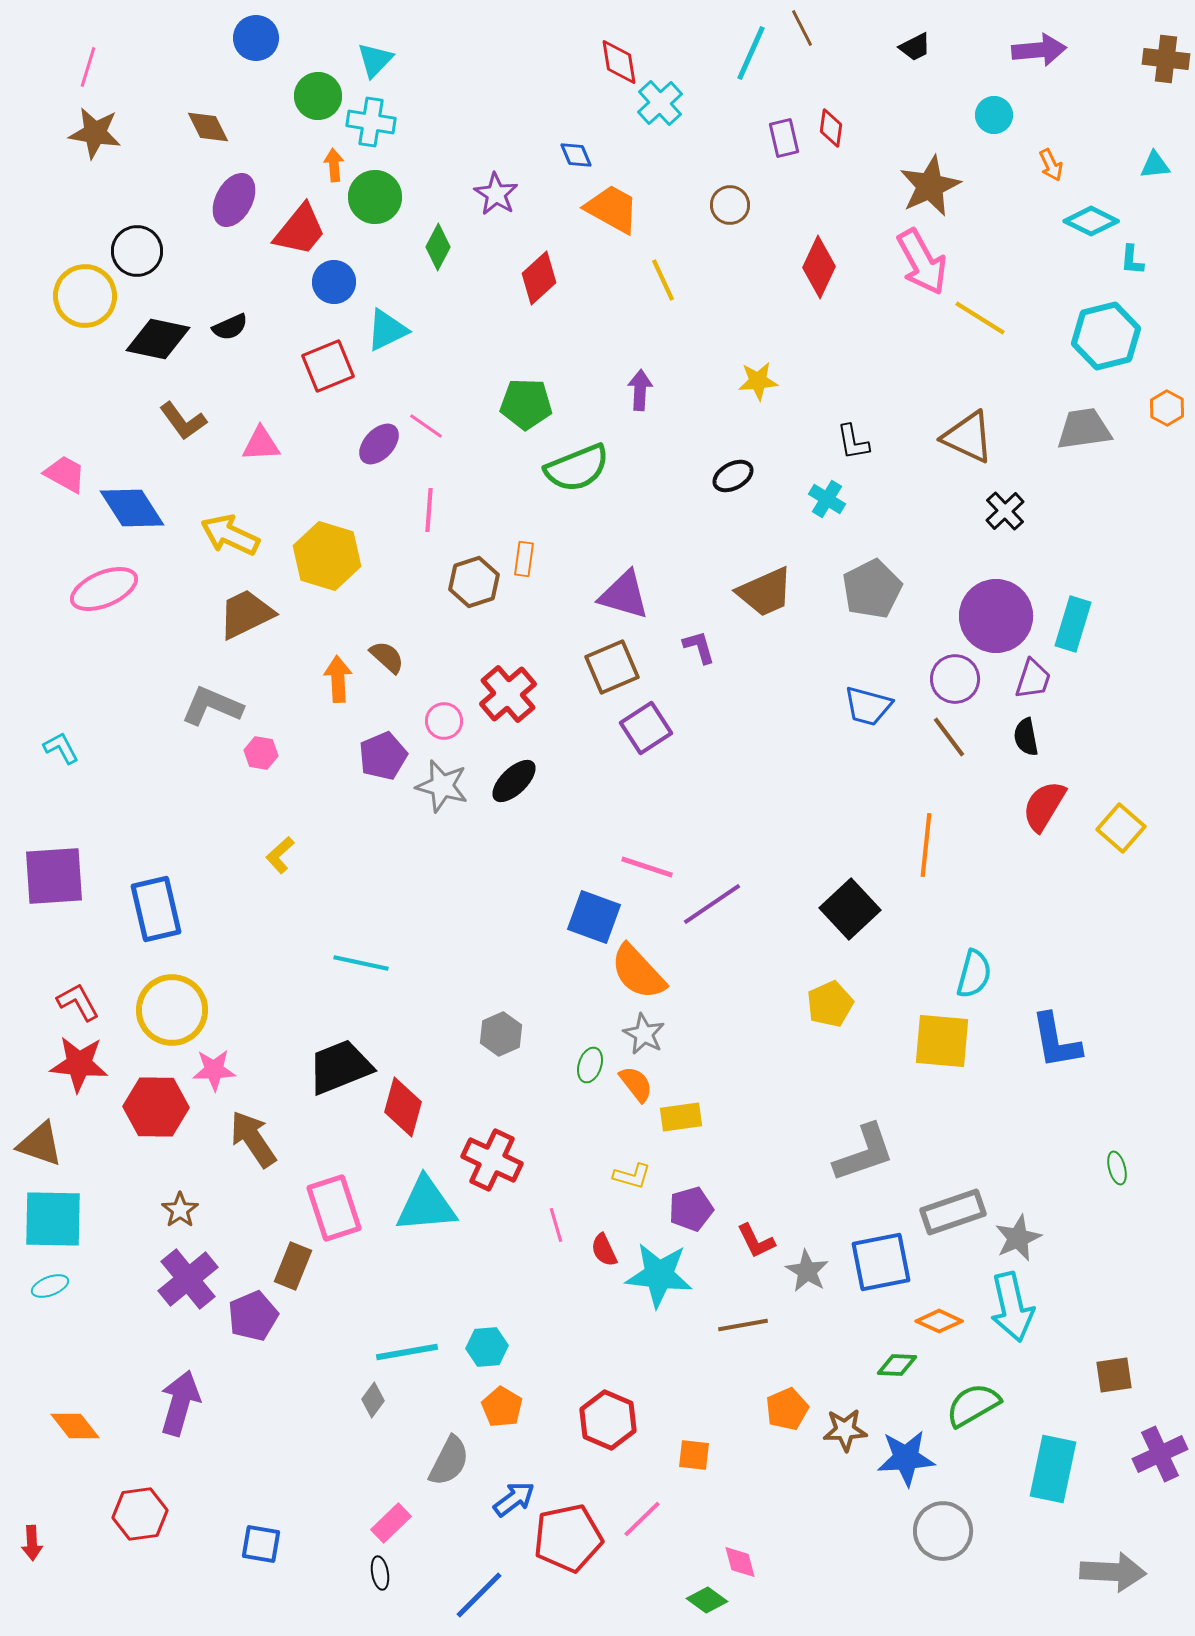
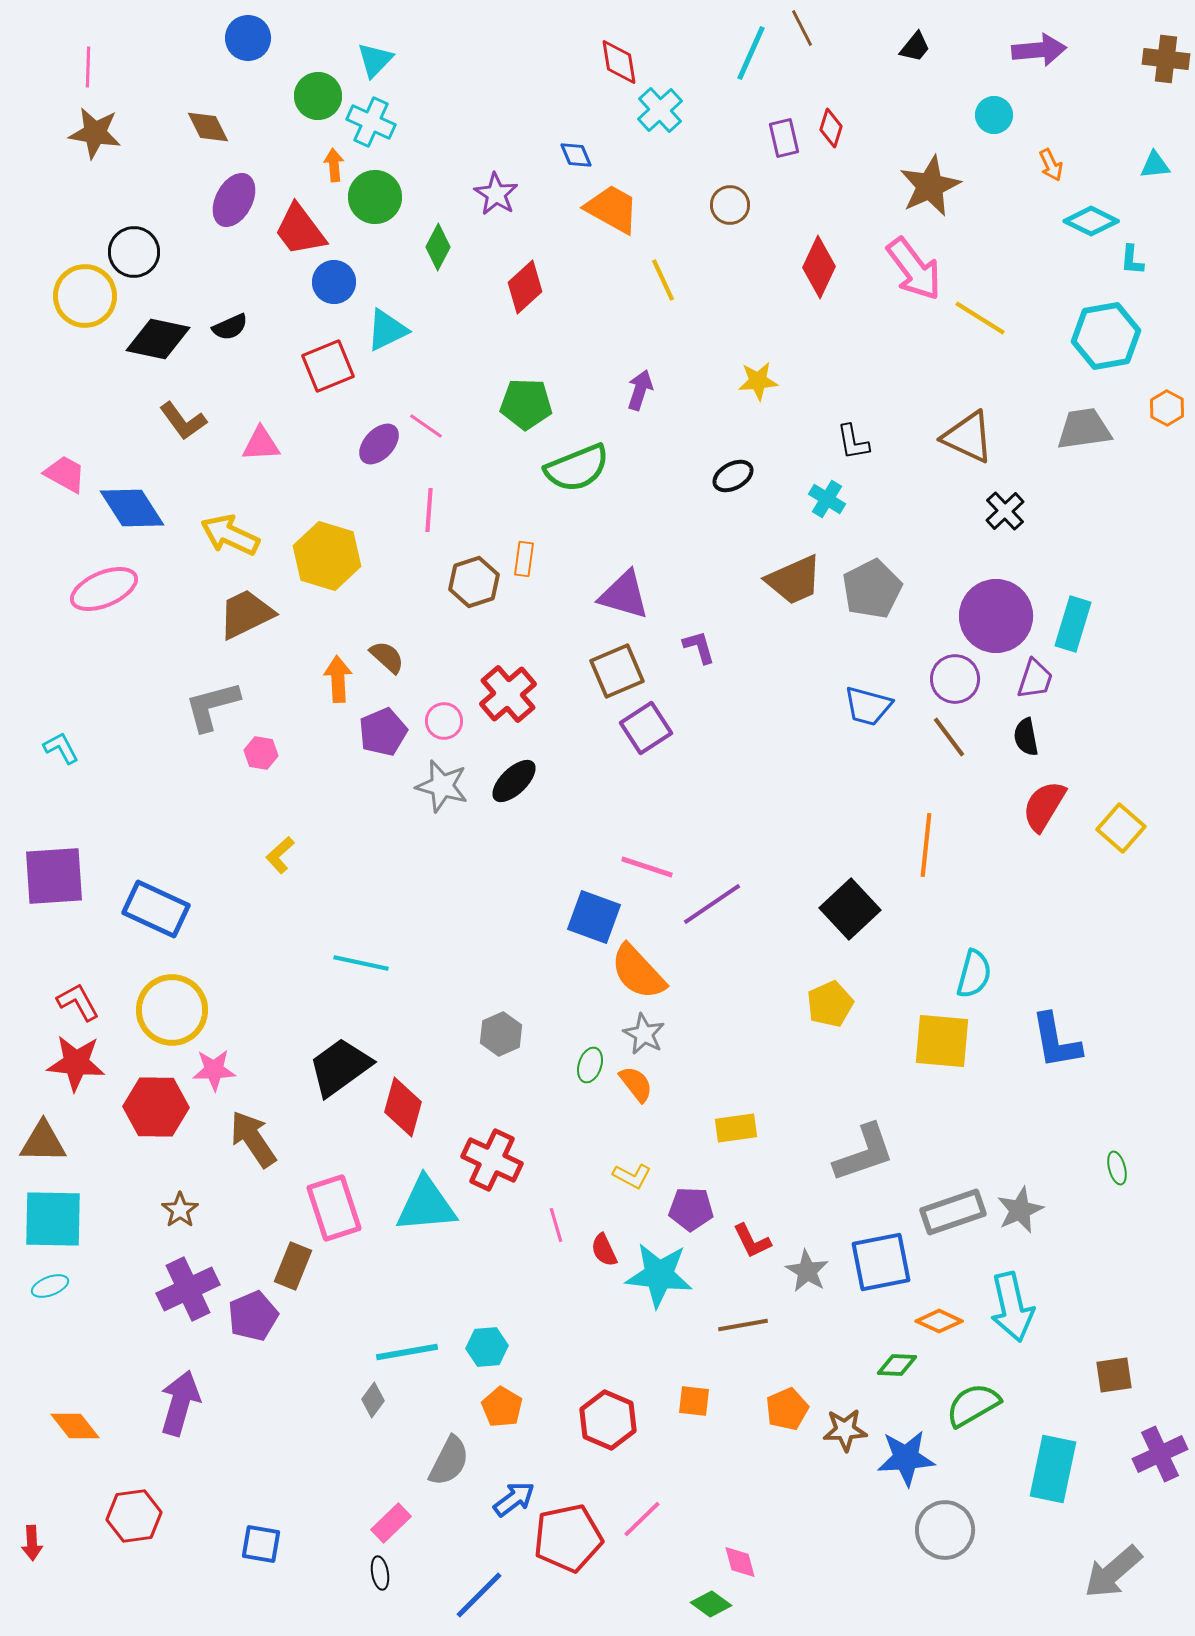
blue circle at (256, 38): moved 8 px left
black trapezoid at (915, 47): rotated 24 degrees counterclockwise
pink line at (88, 67): rotated 15 degrees counterclockwise
cyan cross at (660, 103): moved 7 px down
cyan cross at (371, 122): rotated 15 degrees clockwise
red diamond at (831, 128): rotated 9 degrees clockwise
red trapezoid at (300, 230): rotated 104 degrees clockwise
black circle at (137, 251): moved 3 px left, 1 px down
pink arrow at (922, 262): moved 8 px left, 7 px down; rotated 8 degrees counterclockwise
red diamond at (539, 278): moved 14 px left, 9 px down
cyan hexagon at (1106, 336): rotated 4 degrees clockwise
purple arrow at (640, 390): rotated 15 degrees clockwise
brown trapezoid at (765, 592): moved 29 px right, 12 px up
brown square at (612, 667): moved 5 px right, 4 px down
purple trapezoid at (1033, 679): moved 2 px right
gray L-shape at (212, 706): rotated 38 degrees counterclockwise
purple pentagon at (383, 756): moved 24 px up
blue rectangle at (156, 909): rotated 52 degrees counterclockwise
red star at (79, 1064): moved 3 px left, 1 px up
black trapezoid at (340, 1067): rotated 14 degrees counterclockwise
yellow rectangle at (681, 1117): moved 55 px right, 11 px down
brown triangle at (40, 1144): moved 3 px right, 2 px up; rotated 18 degrees counterclockwise
yellow L-shape at (632, 1176): rotated 12 degrees clockwise
purple pentagon at (691, 1209): rotated 18 degrees clockwise
gray star at (1018, 1238): moved 2 px right, 28 px up
red L-shape at (756, 1241): moved 4 px left
purple cross at (188, 1279): moved 10 px down; rotated 14 degrees clockwise
orange square at (694, 1455): moved 54 px up
red hexagon at (140, 1514): moved 6 px left, 2 px down
gray circle at (943, 1531): moved 2 px right, 1 px up
gray arrow at (1113, 1572): rotated 136 degrees clockwise
green diamond at (707, 1600): moved 4 px right, 4 px down
